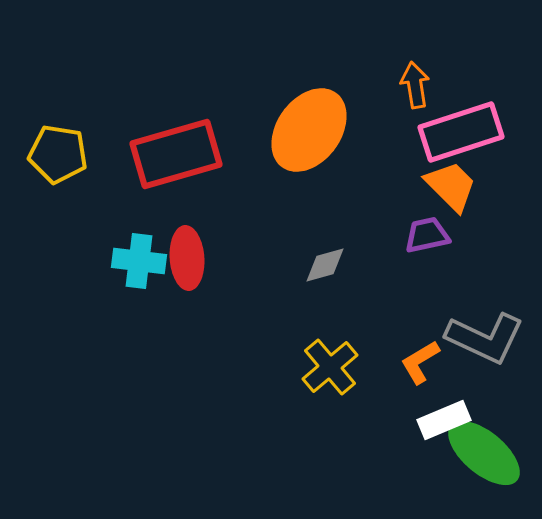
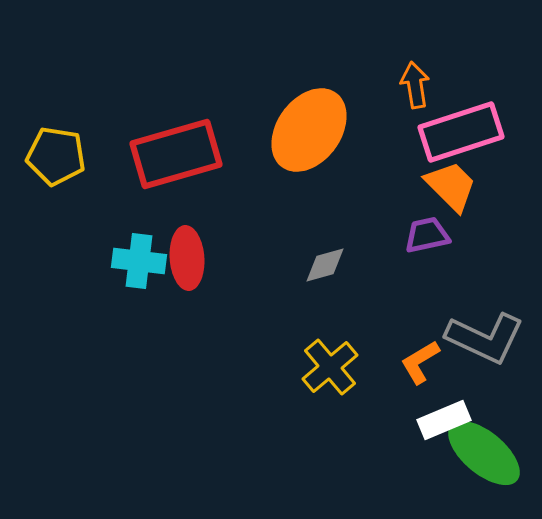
yellow pentagon: moved 2 px left, 2 px down
